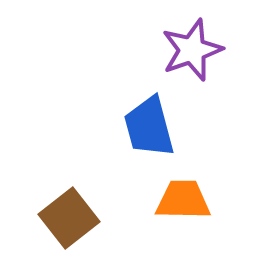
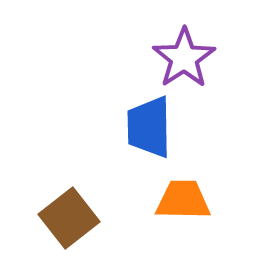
purple star: moved 8 px left, 8 px down; rotated 14 degrees counterclockwise
blue trapezoid: rotated 14 degrees clockwise
